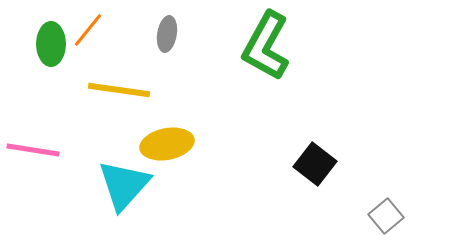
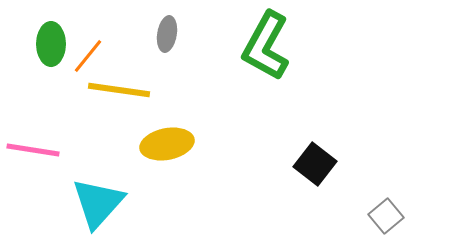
orange line: moved 26 px down
cyan triangle: moved 26 px left, 18 px down
